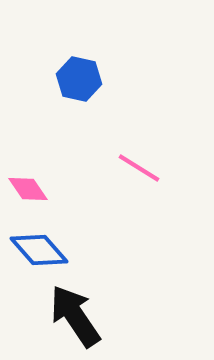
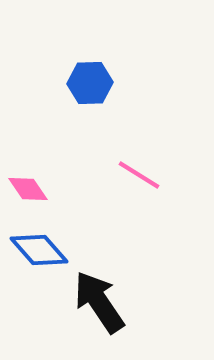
blue hexagon: moved 11 px right, 4 px down; rotated 15 degrees counterclockwise
pink line: moved 7 px down
black arrow: moved 24 px right, 14 px up
